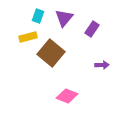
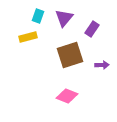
brown square: moved 19 px right, 2 px down; rotated 32 degrees clockwise
